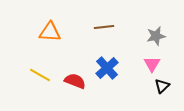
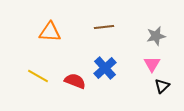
blue cross: moved 2 px left
yellow line: moved 2 px left, 1 px down
